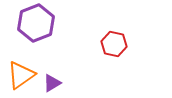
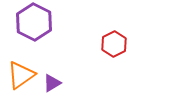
purple hexagon: moved 2 px left, 1 px up; rotated 12 degrees counterclockwise
red hexagon: rotated 20 degrees clockwise
